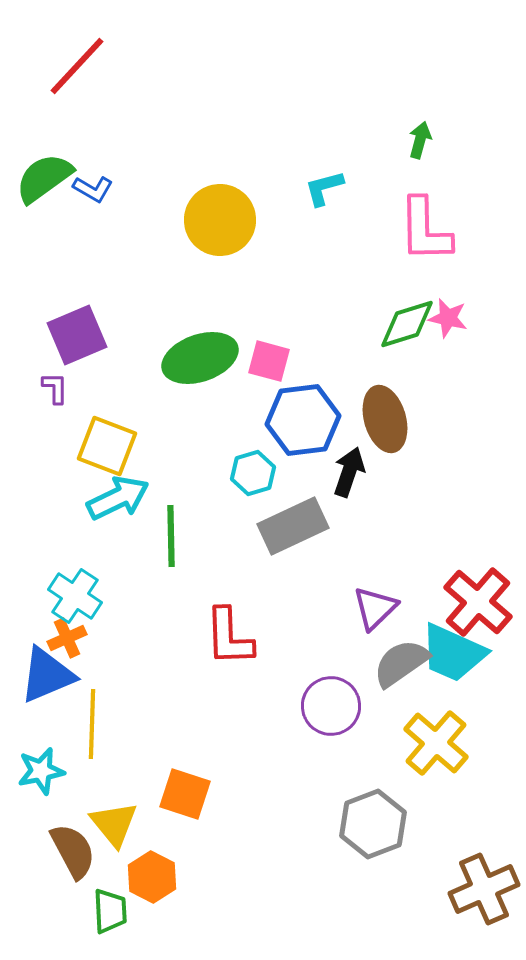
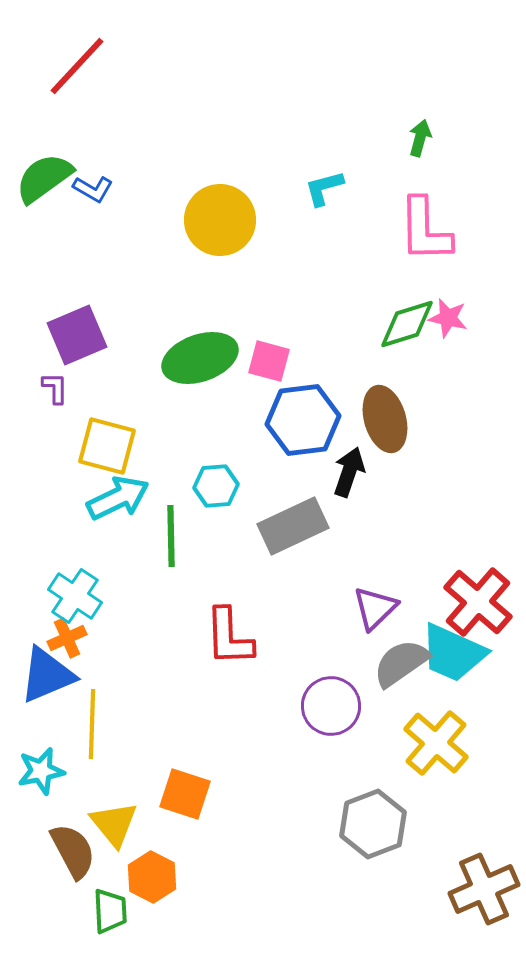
green arrow: moved 2 px up
yellow square: rotated 6 degrees counterclockwise
cyan hexagon: moved 37 px left, 13 px down; rotated 12 degrees clockwise
